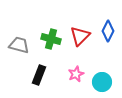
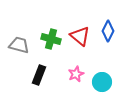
red triangle: rotated 35 degrees counterclockwise
